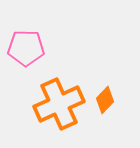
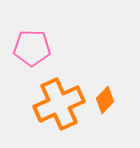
pink pentagon: moved 6 px right
